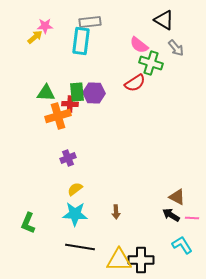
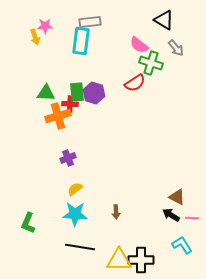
yellow arrow: rotated 112 degrees clockwise
purple hexagon: rotated 15 degrees clockwise
